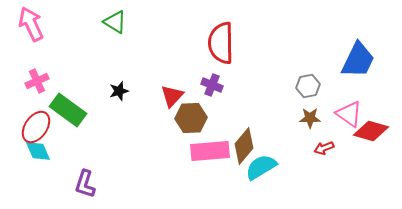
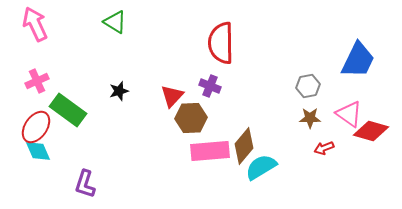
pink arrow: moved 4 px right
purple cross: moved 2 px left, 1 px down
